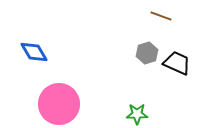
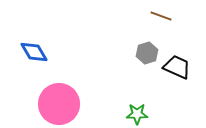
black trapezoid: moved 4 px down
